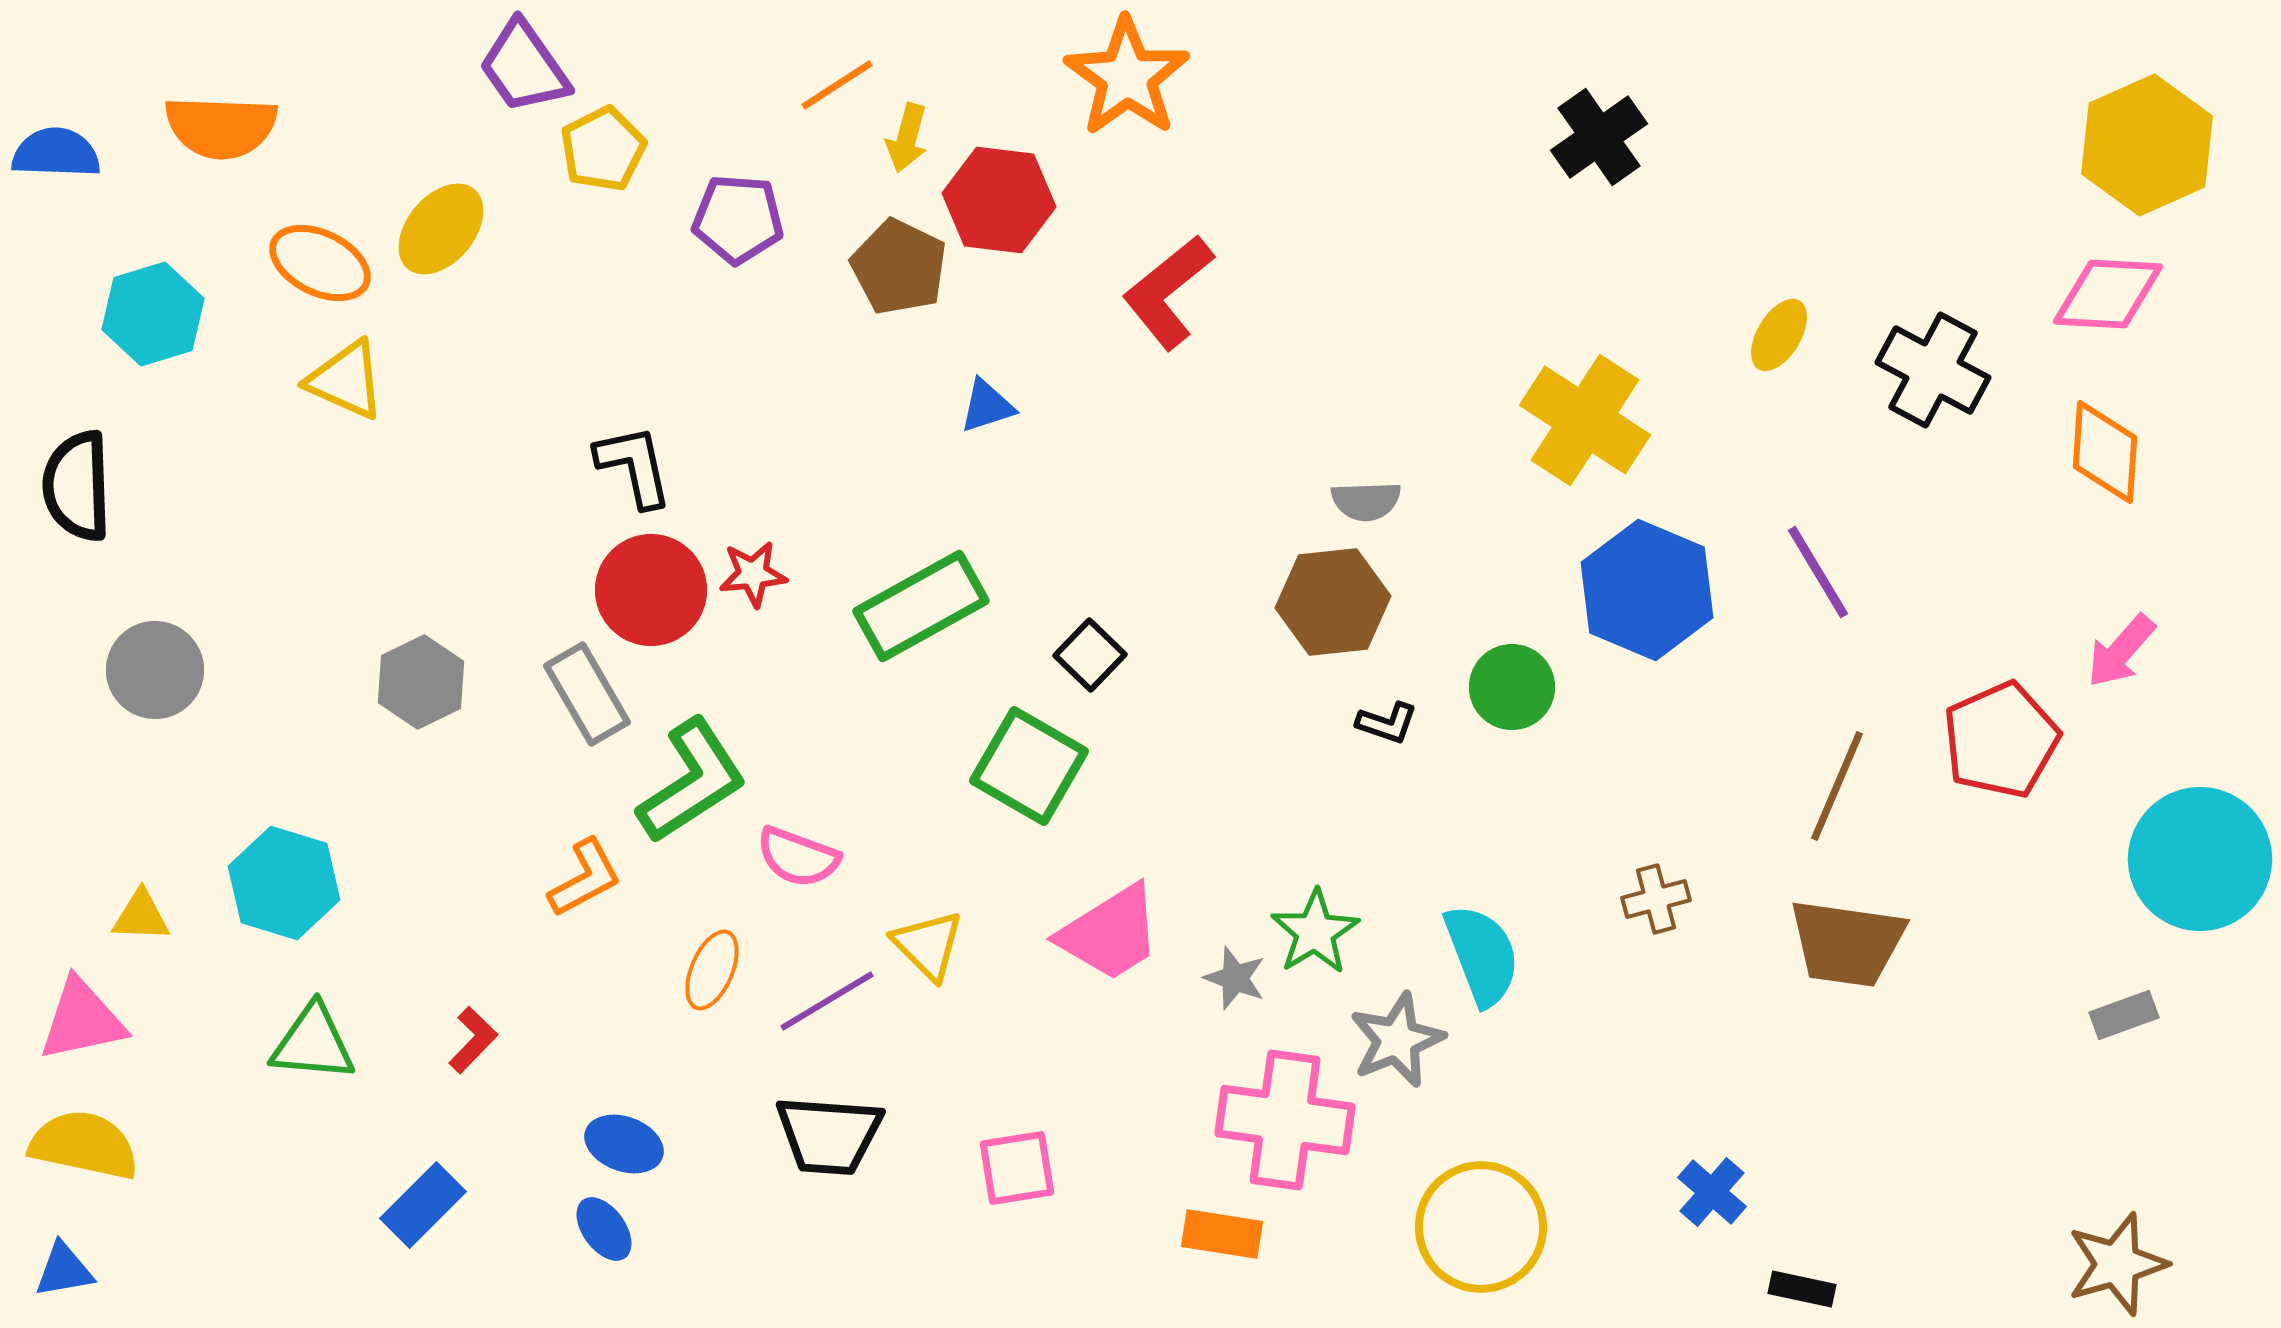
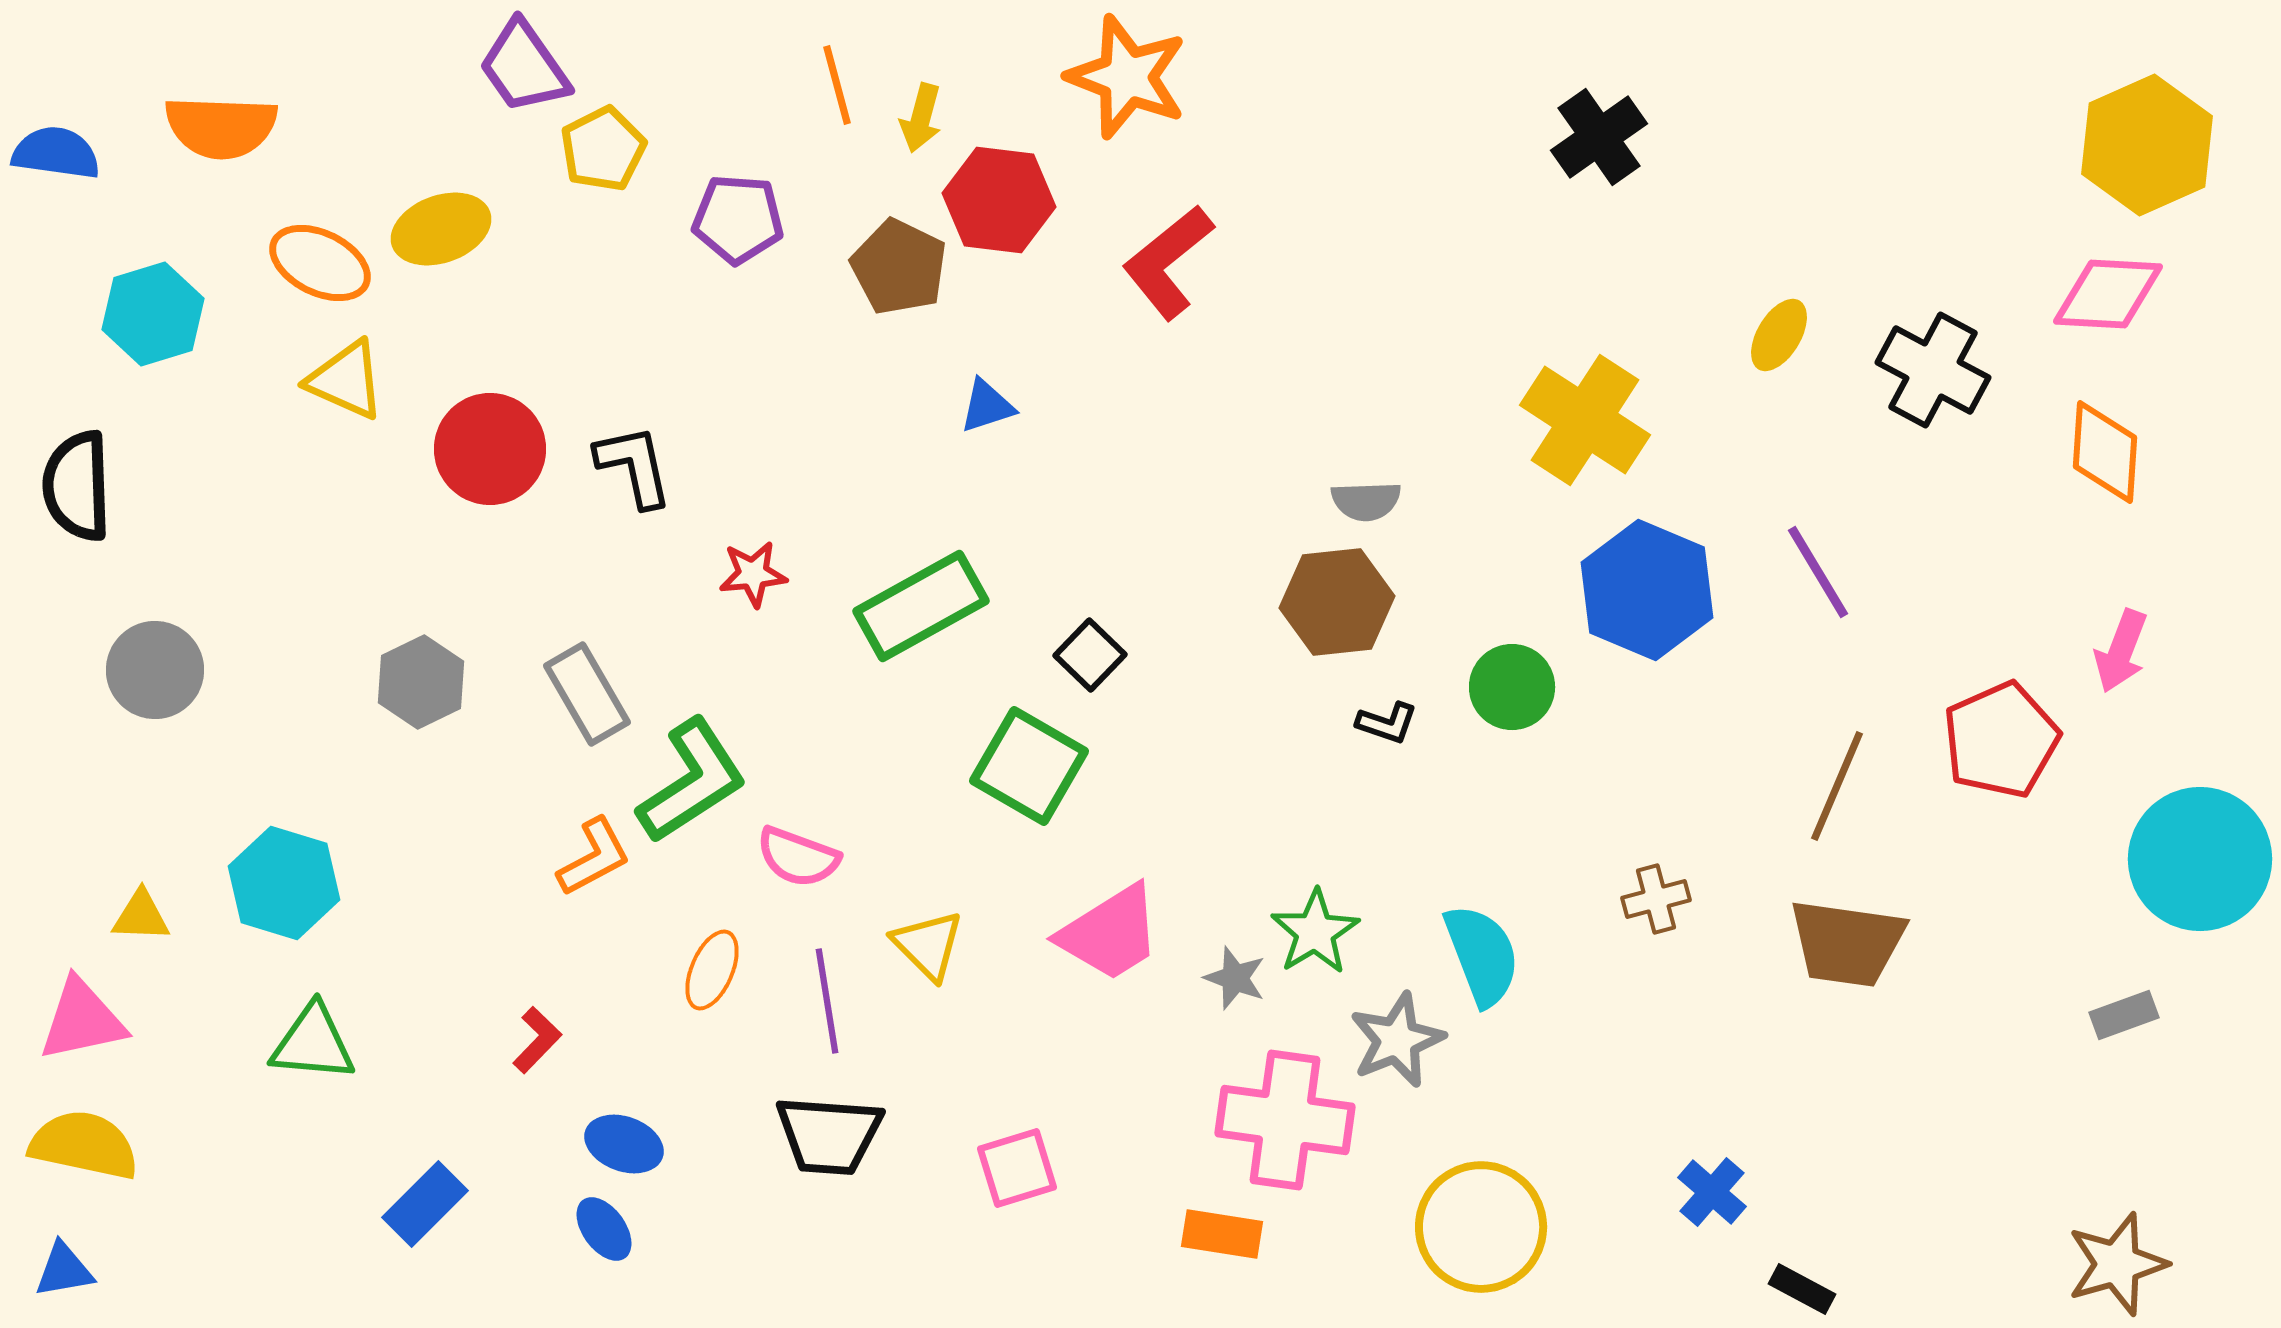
orange star at (1127, 77): rotated 15 degrees counterclockwise
orange line at (837, 85): rotated 72 degrees counterclockwise
yellow arrow at (907, 138): moved 14 px right, 20 px up
blue semicircle at (56, 153): rotated 6 degrees clockwise
yellow ellipse at (441, 229): rotated 30 degrees clockwise
red L-shape at (1168, 292): moved 30 px up
red circle at (651, 590): moved 161 px left, 141 px up
brown hexagon at (1333, 602): moved 4 px right
pink arrow at (2121, 651): rotated 20 degrees counterclockwise
orange L-shape at (585, 878): moved 9 px right, 21 px up
purple line at (827, 1001): rotated 68 degrees counterclockwise
red L-shape at (473, 1040): moved 64 px right
pink square at (1017, 1168): rotated 8 degrees counterclockwise
blue rectangle at (423, 1205): moved 2 px right, 1 px up
black rectangle at (1802, 1289): rotated 16 degrees clockwise
